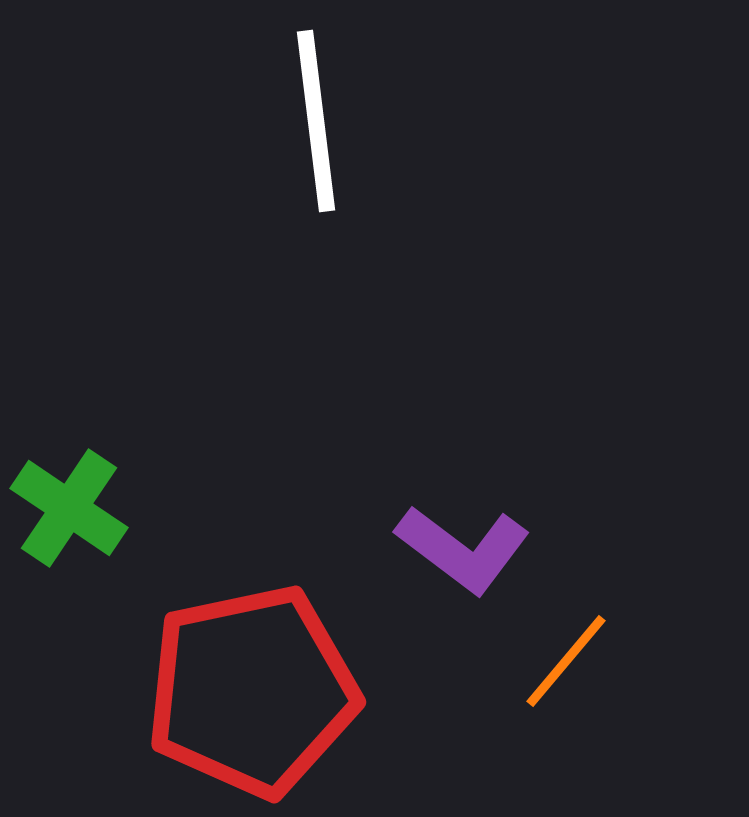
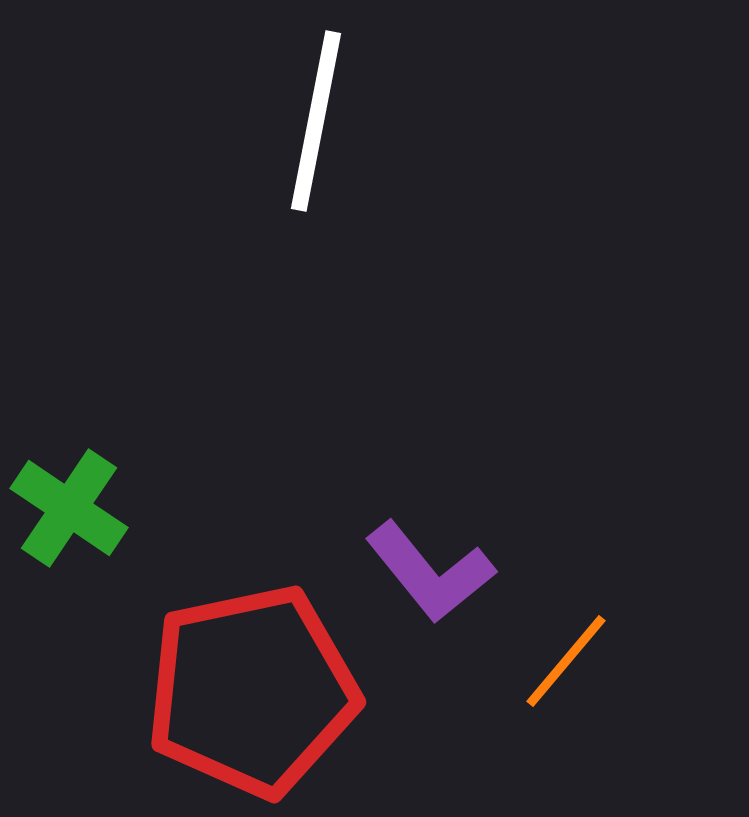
white line: rotated 18 degrees clockwise
purple L-shape: moved 33 px left, 23 px down; rotated 14 degrees clockwise
